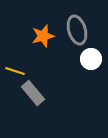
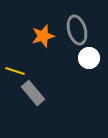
white circle: moved 2 px left, 1 px up
